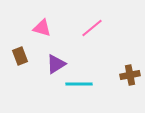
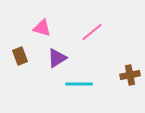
pink line: moved 4 px down
purple triangle: moved 1 px right, 6 px up
